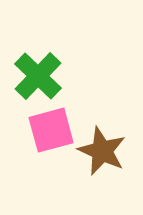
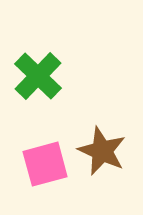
pink square: moved 6 px left, 34 px down
